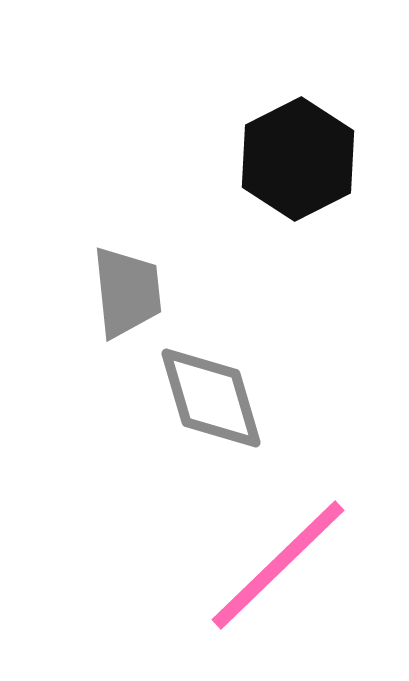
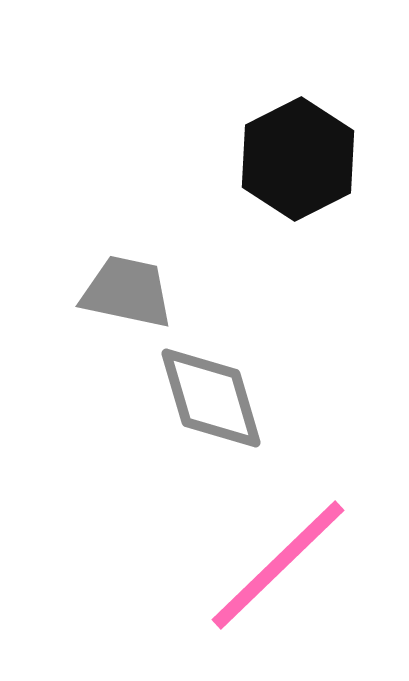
gray trapezoid: rotated 72 degrees counterclockwise
